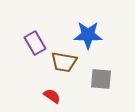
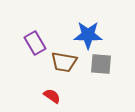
gray square: moved 15 px up
